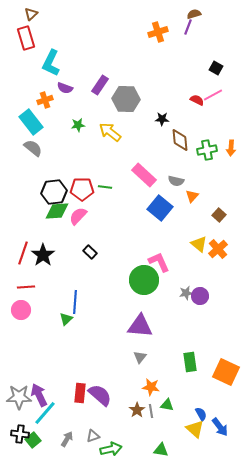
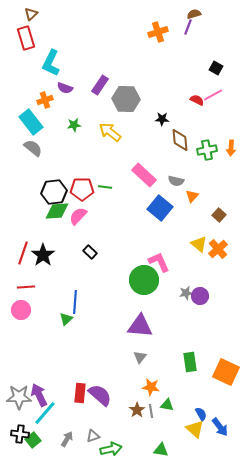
green star at (78, 125): moved 4 px left
